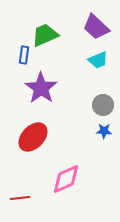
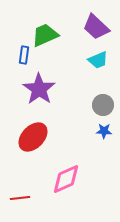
purple star: moved 2 px left, 1 px down
